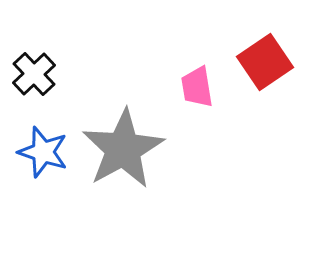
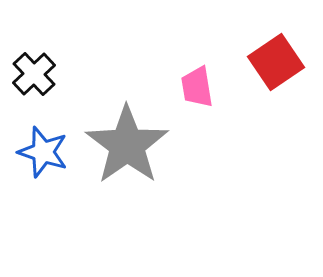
red square: moved 11 px right
gray star: moved 4 px right, 4 px up; rotated 6 degrees counterclockwise
